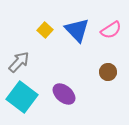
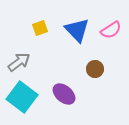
yellow square: moved 5 px left, 2 px up; rotated 28 degrees clockwise
gray arrow: rotated 10 degrees clockwise
brown circle: moved 13 px left, 3 px up
